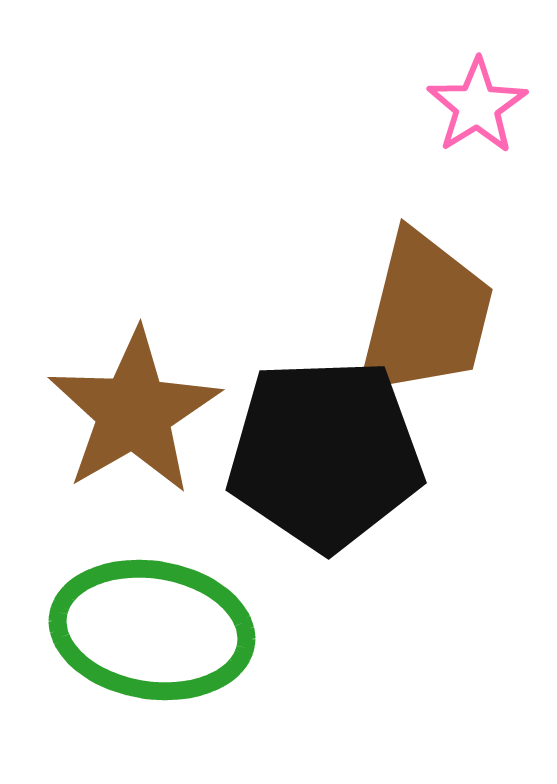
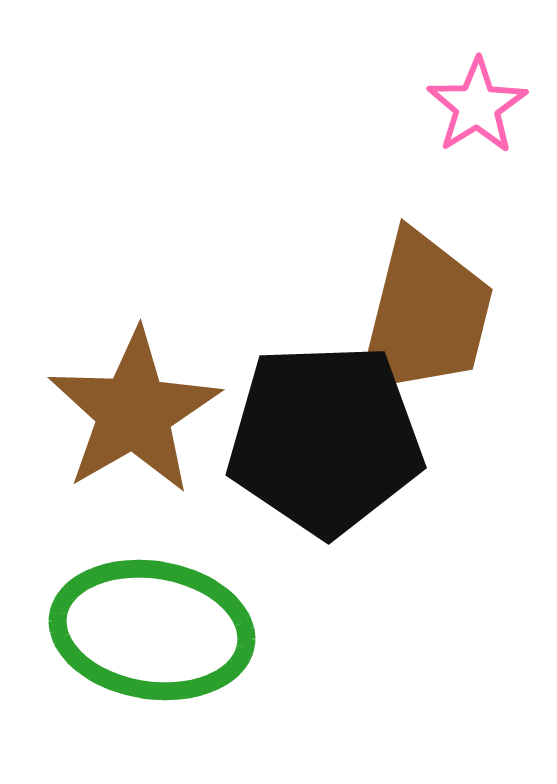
black pentagon: moved 15 px up
